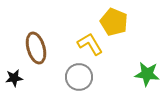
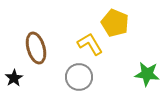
yellow pentagon: moved 1 px right, 1 px down
black star: rotated 24 degrees counterclockwise
